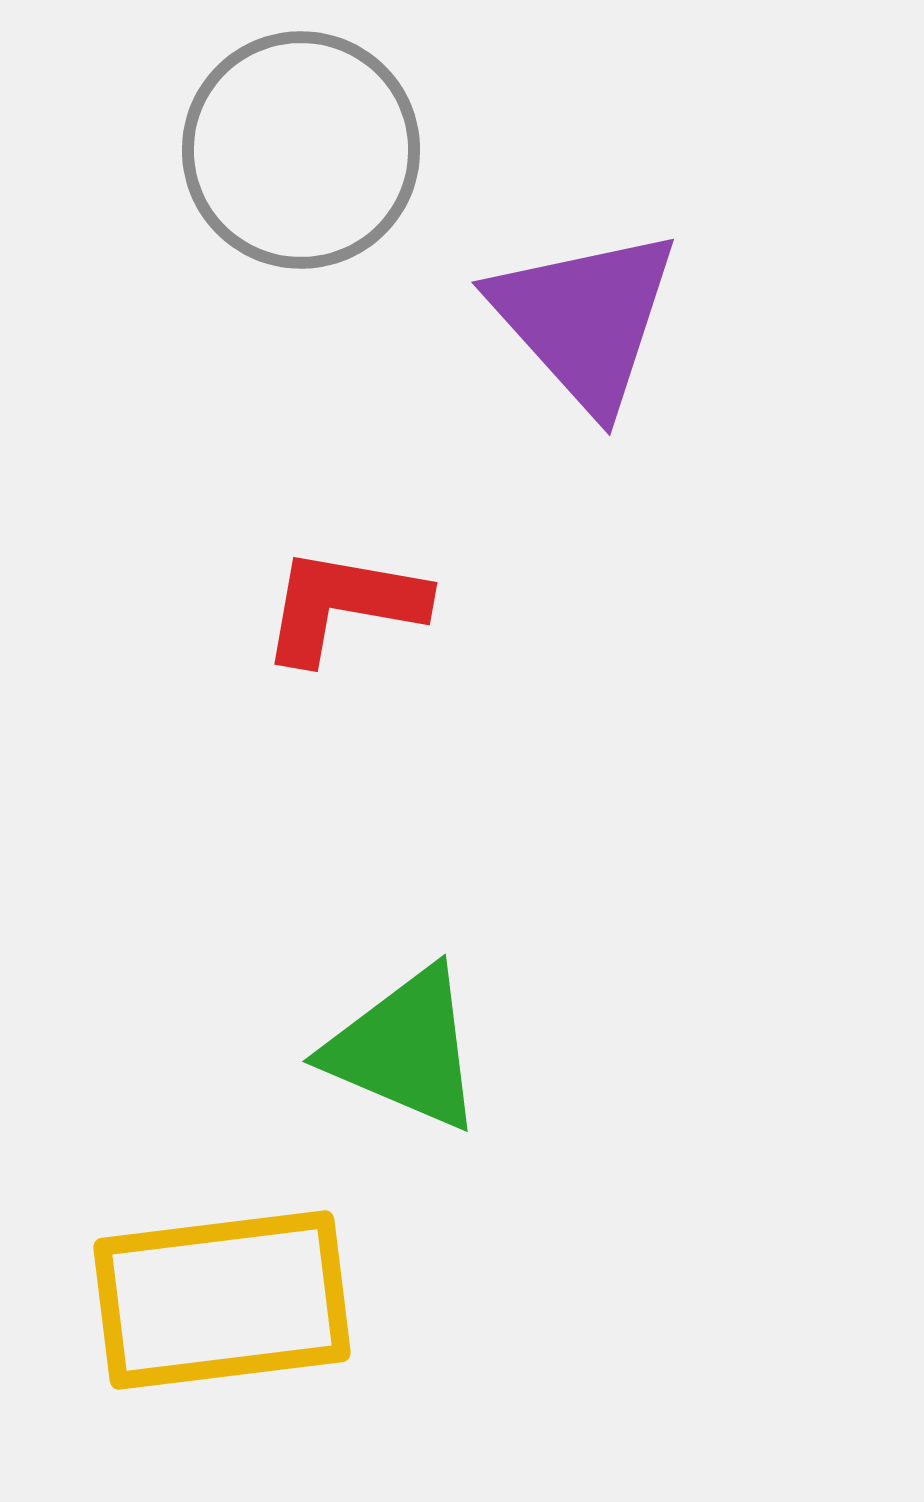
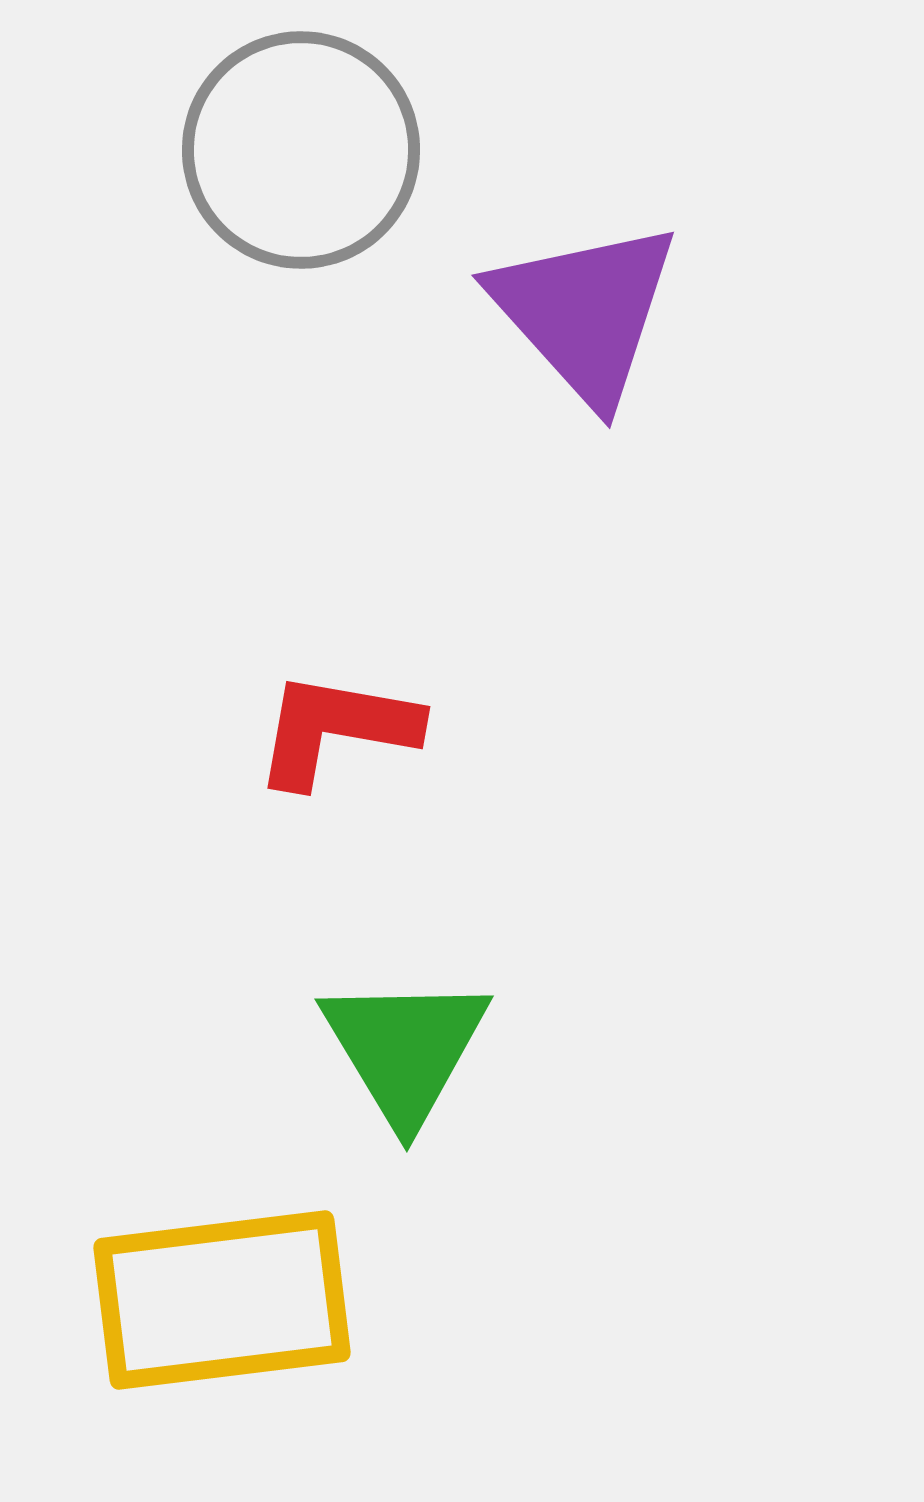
purple triangle: moved 7 px up
red L-shape: moved 7 px left, 124 px down
green triangle: rotated 36 degrees clockwise
